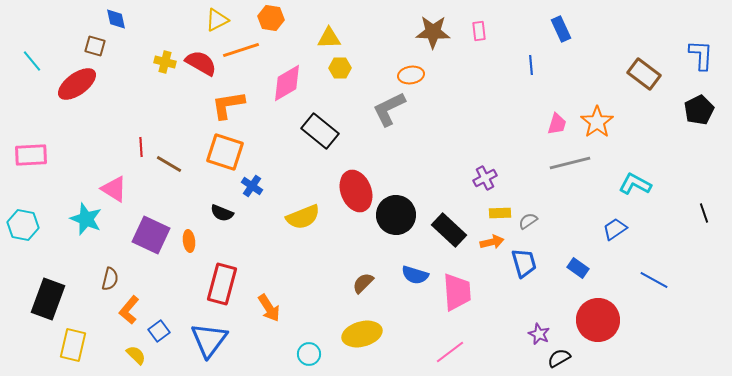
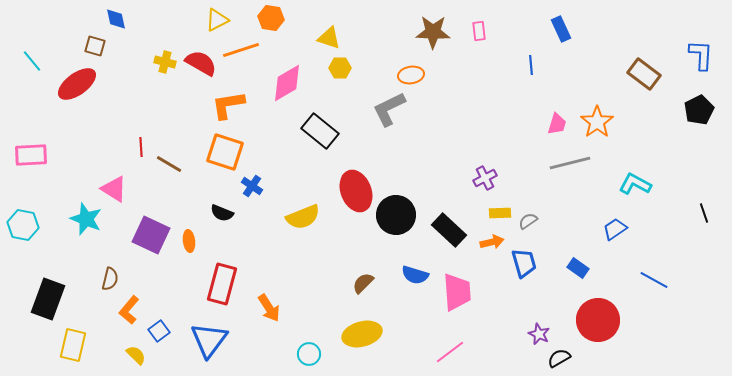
yellow triangle at (329, 38): rotated 20 degrees clockwise
